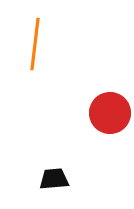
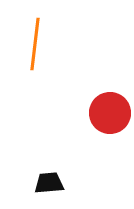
black trapezoid: moved 5 px left, 4 px down
